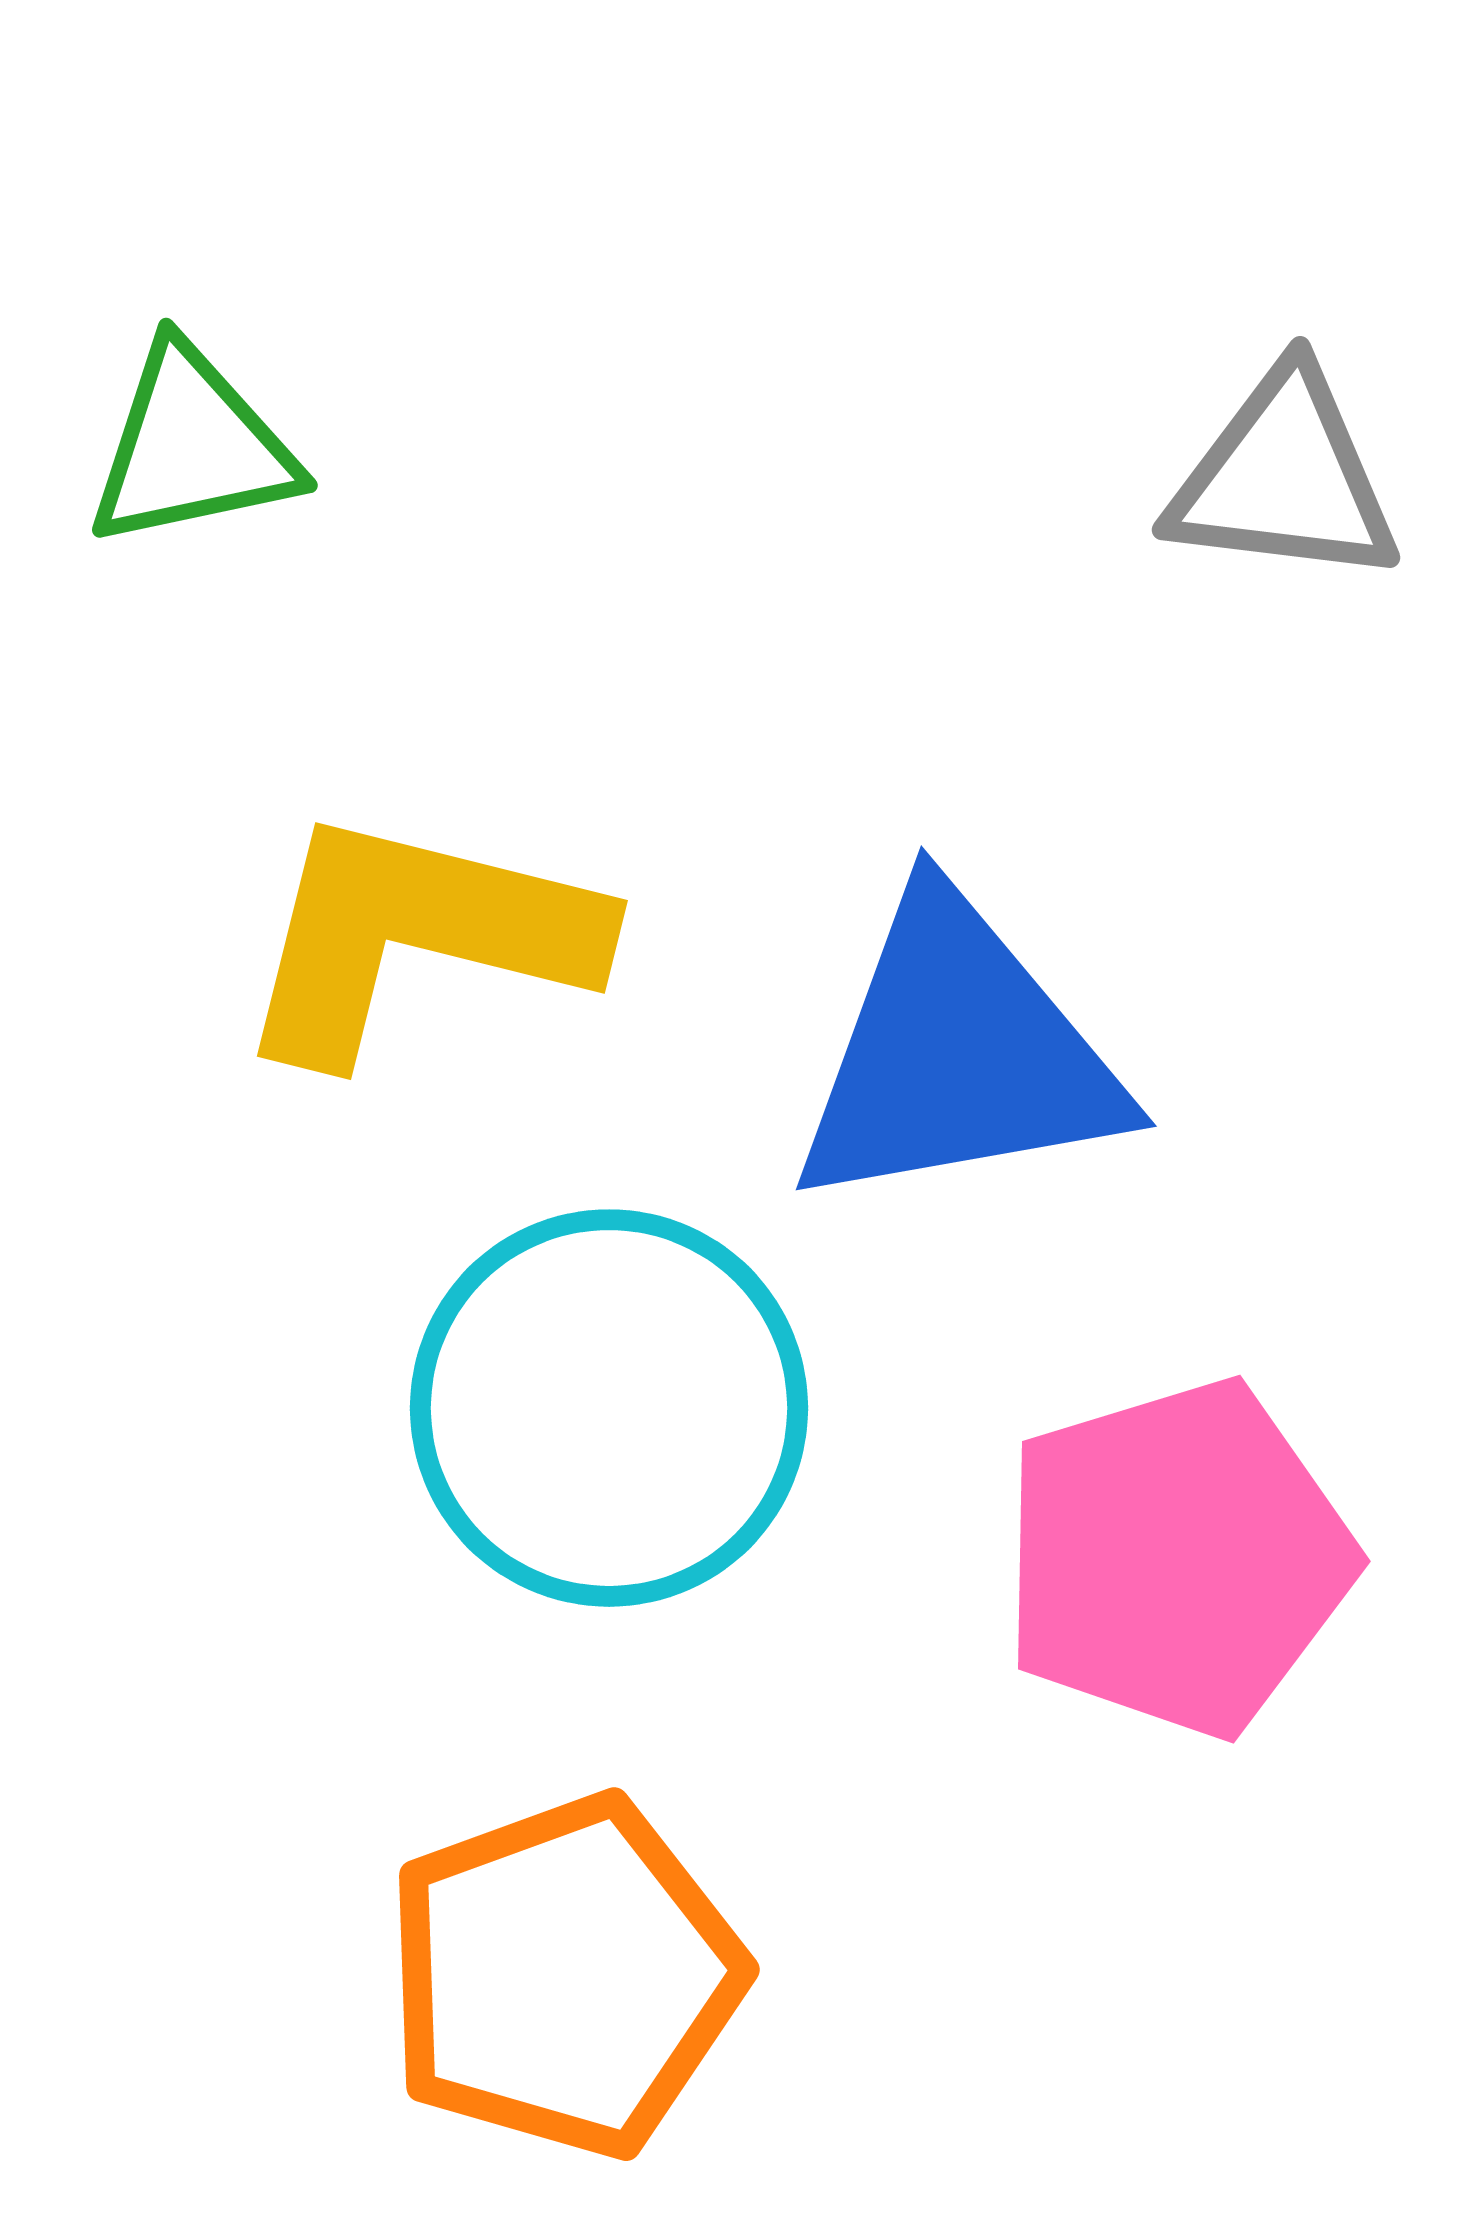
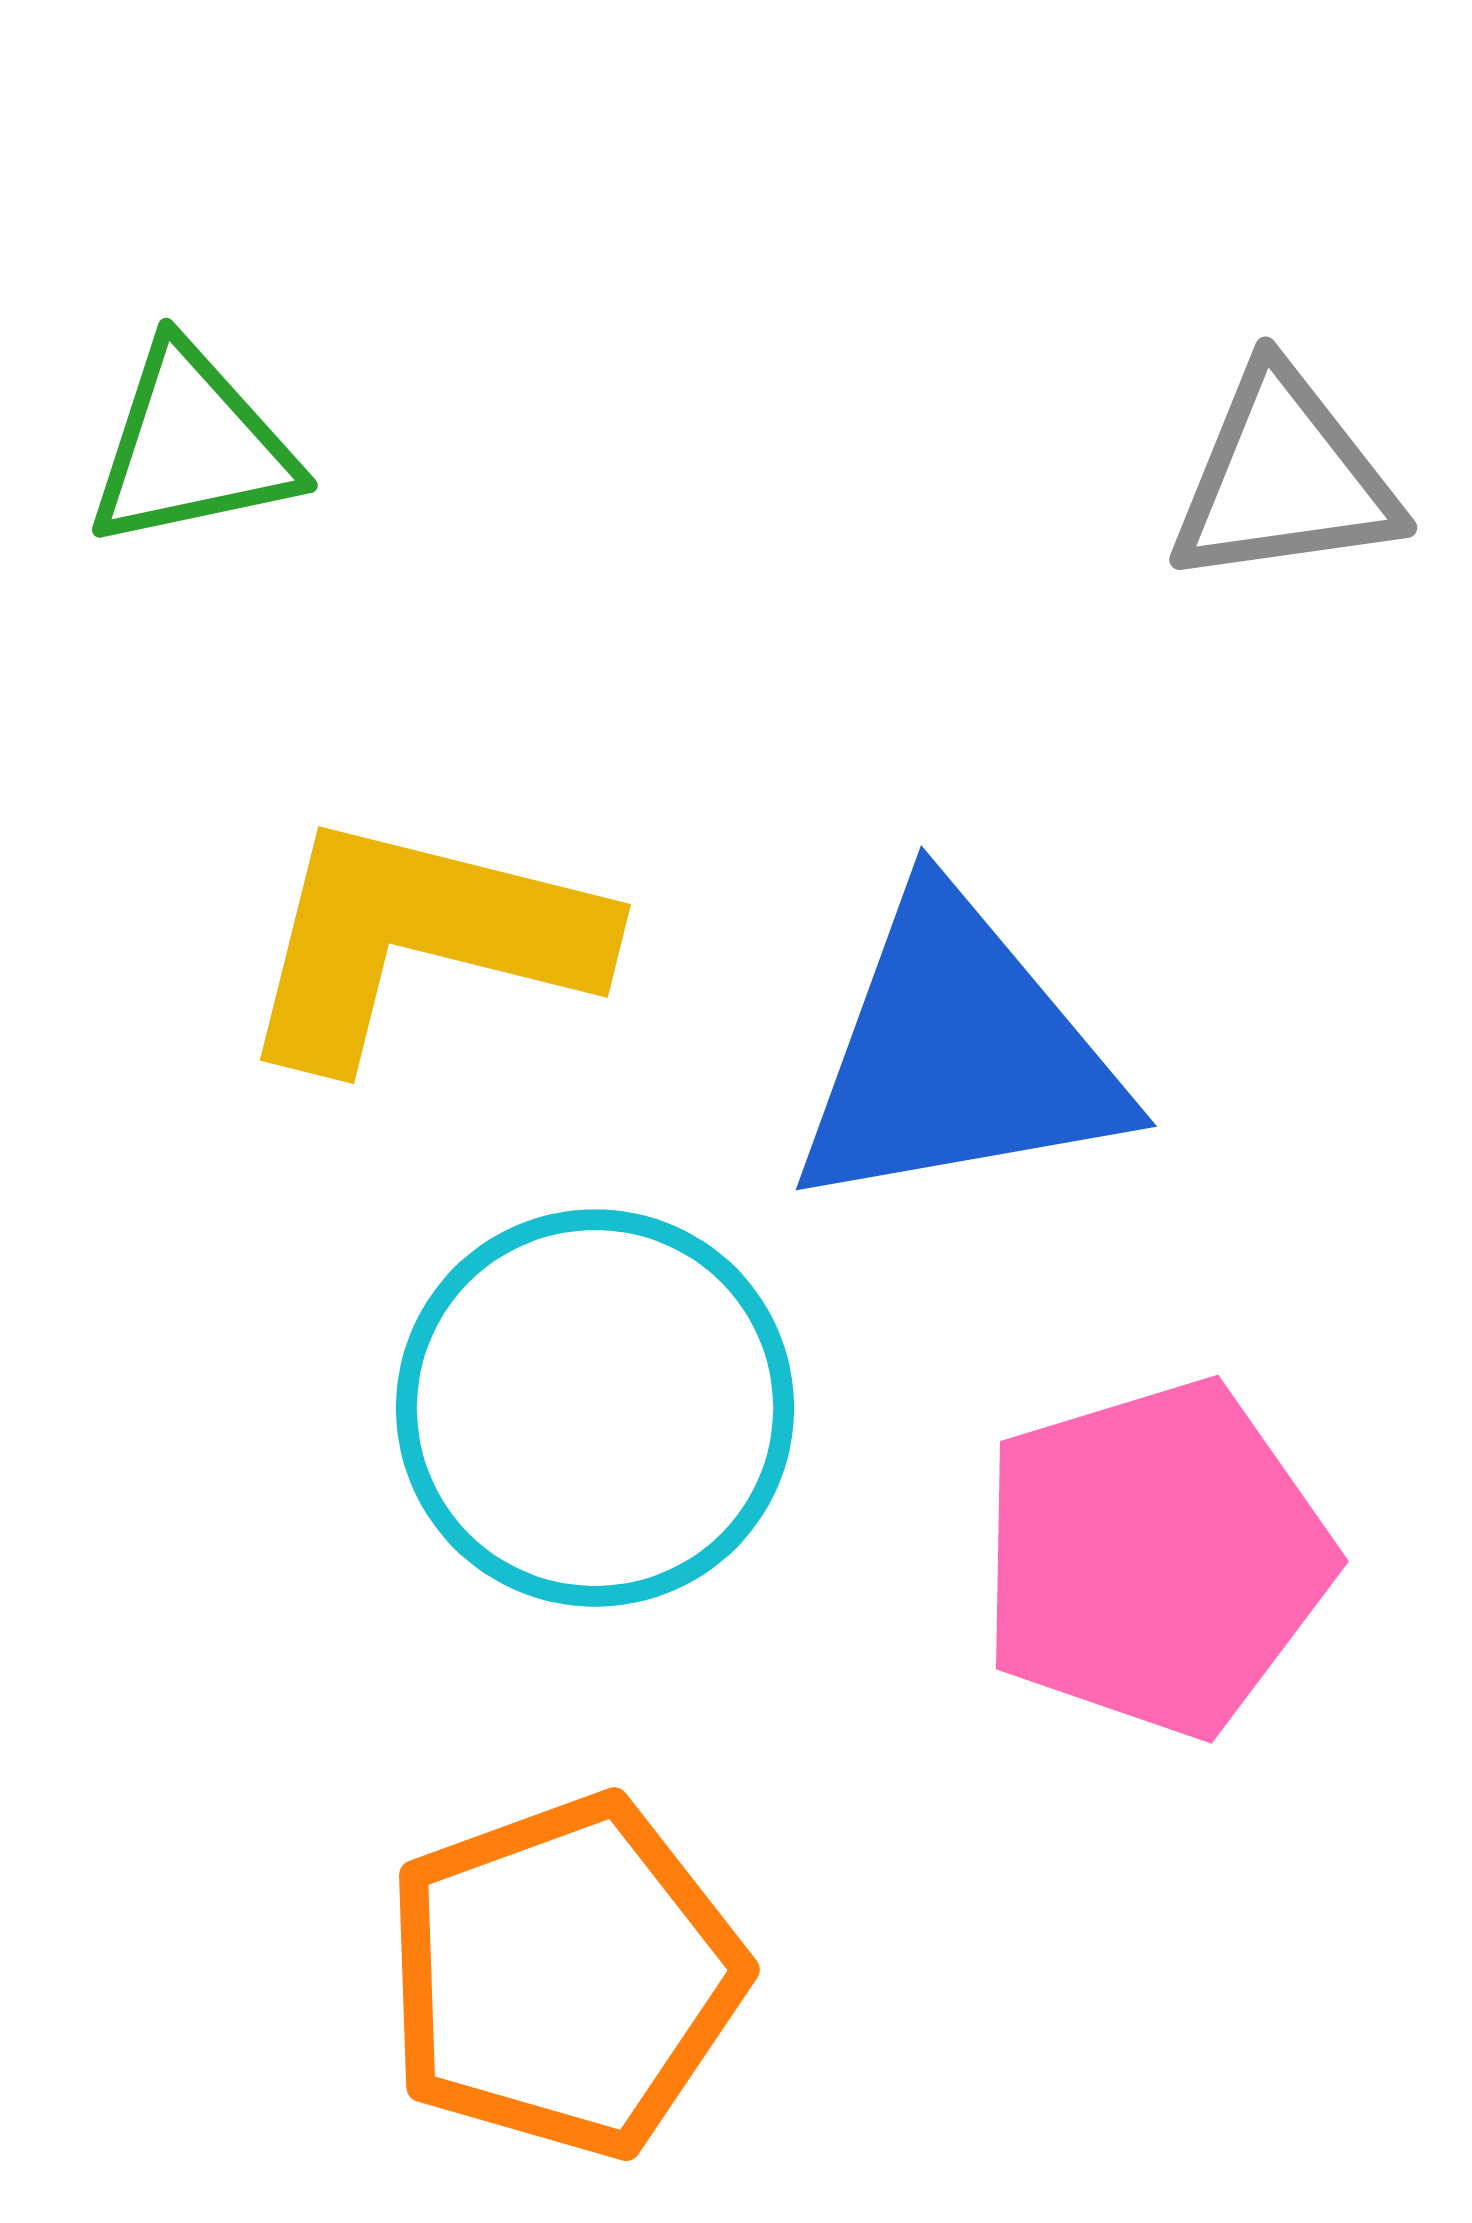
gray triangle: rotated 15 degrees counterclockwise
yellow L-shape: moved 3 px right, 4 px down
cyan circle: moved 14 px left
pink pentagon: moved 22 px left
